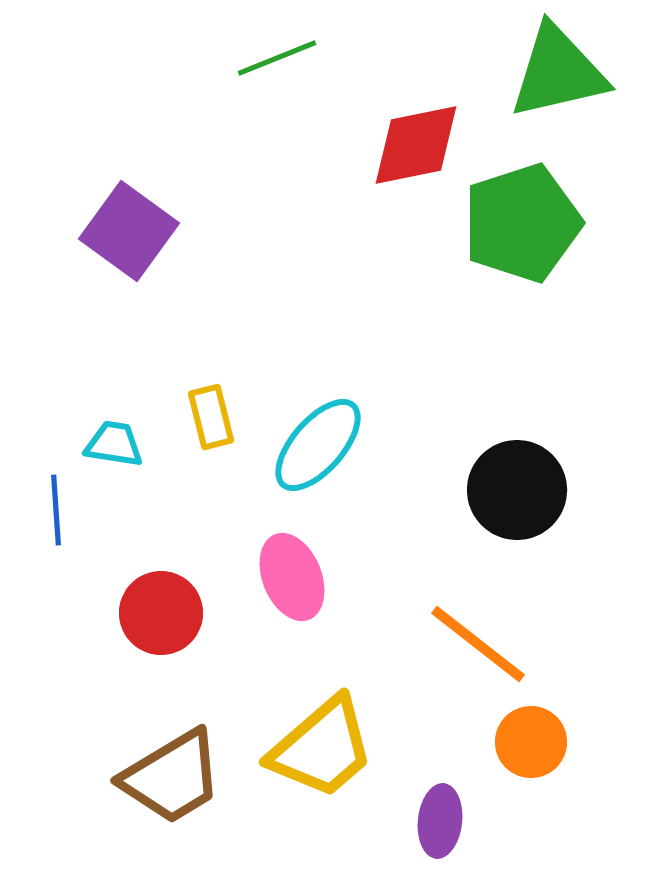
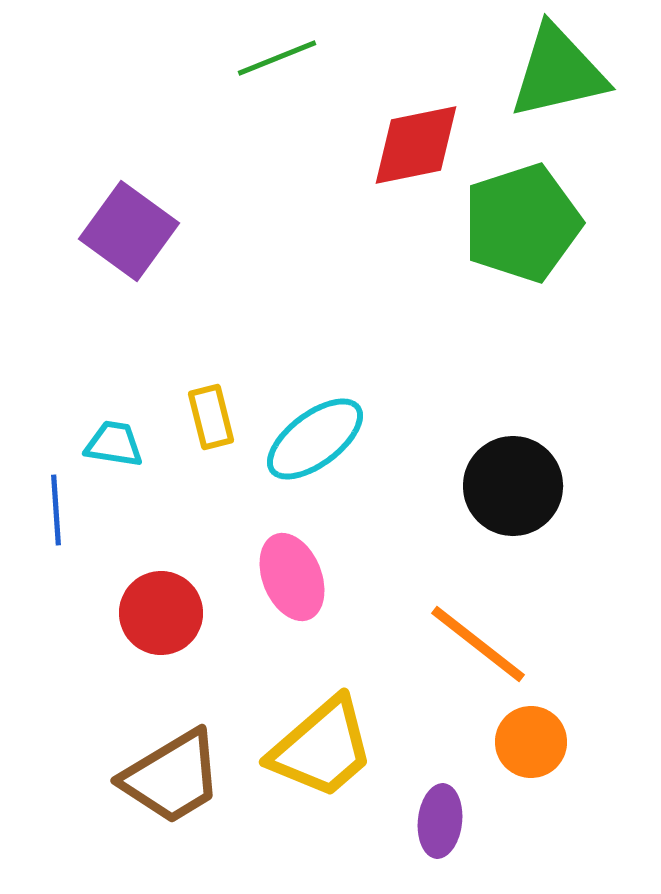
cyan ellipse: moved 3 px left, 6 px up; rotated 12 degrees clockwise
black circle: moved 4 px left, 4 px up
